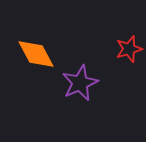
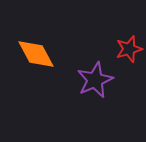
purple star: moved 15 px right, 3 px up
